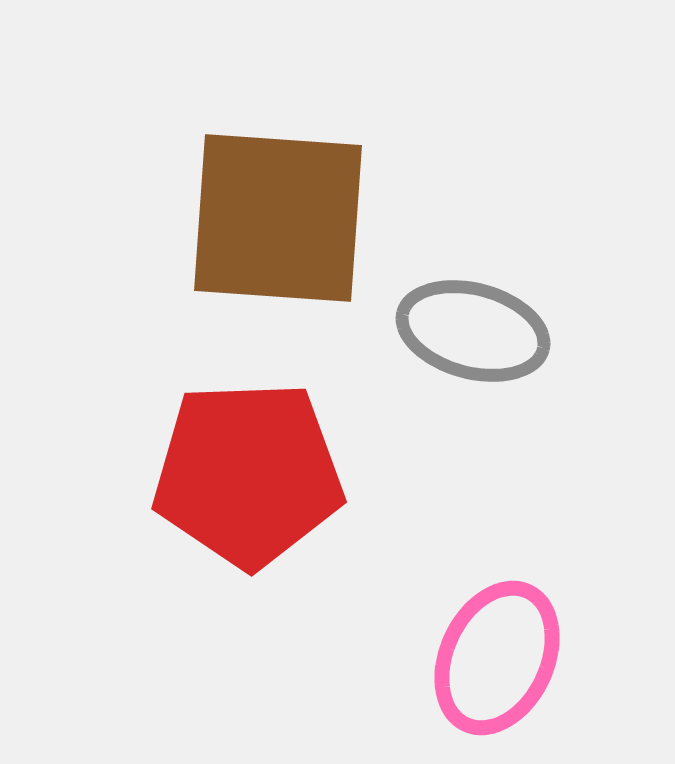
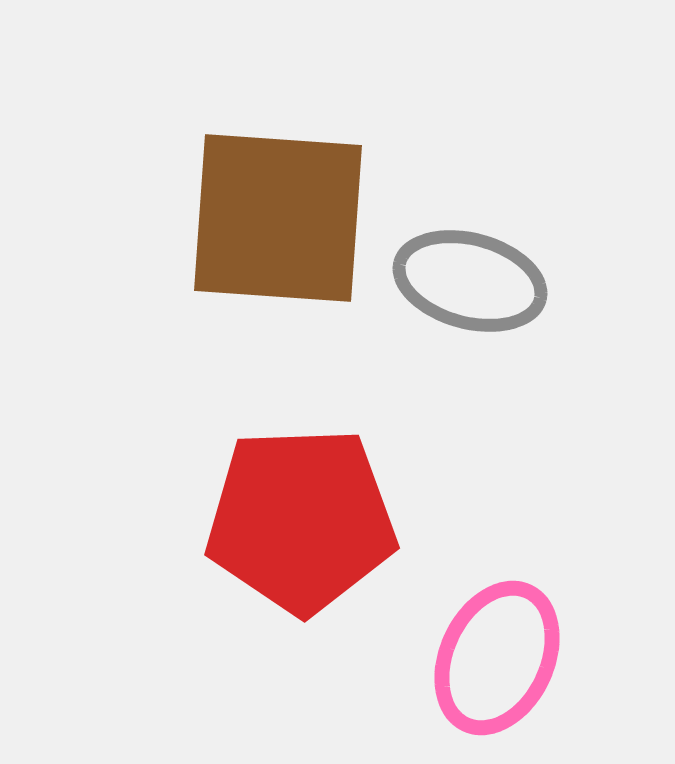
gray ellipse: moved 3 px left, 50 px up
red pentagon: moved 53 px right, 46 px down
